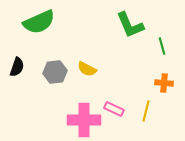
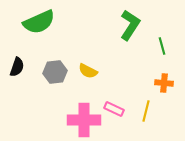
green L-shape: rotated 124 degrees counterclockwise
yellow semicircle: moved 1 px right, 2 px down
